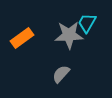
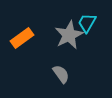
gray star: rotated 24 degrees counterclockwise
gray semicircle: rotated 102 degrees clockwise
